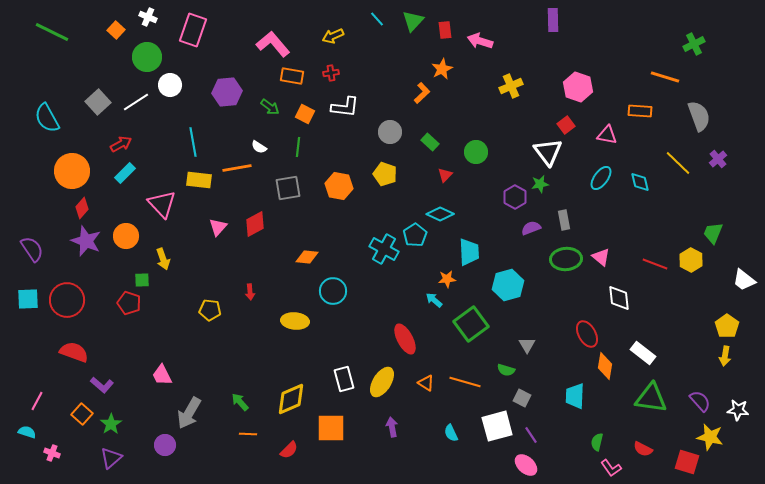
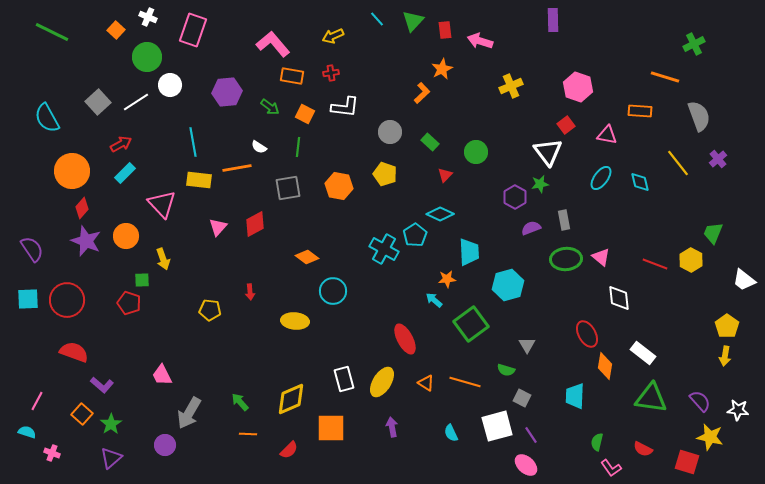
yellow line at (678, 163): rotated 8 degrees clockwise
orange diamond at (307, 257): rotated 30 degrees clockwise
